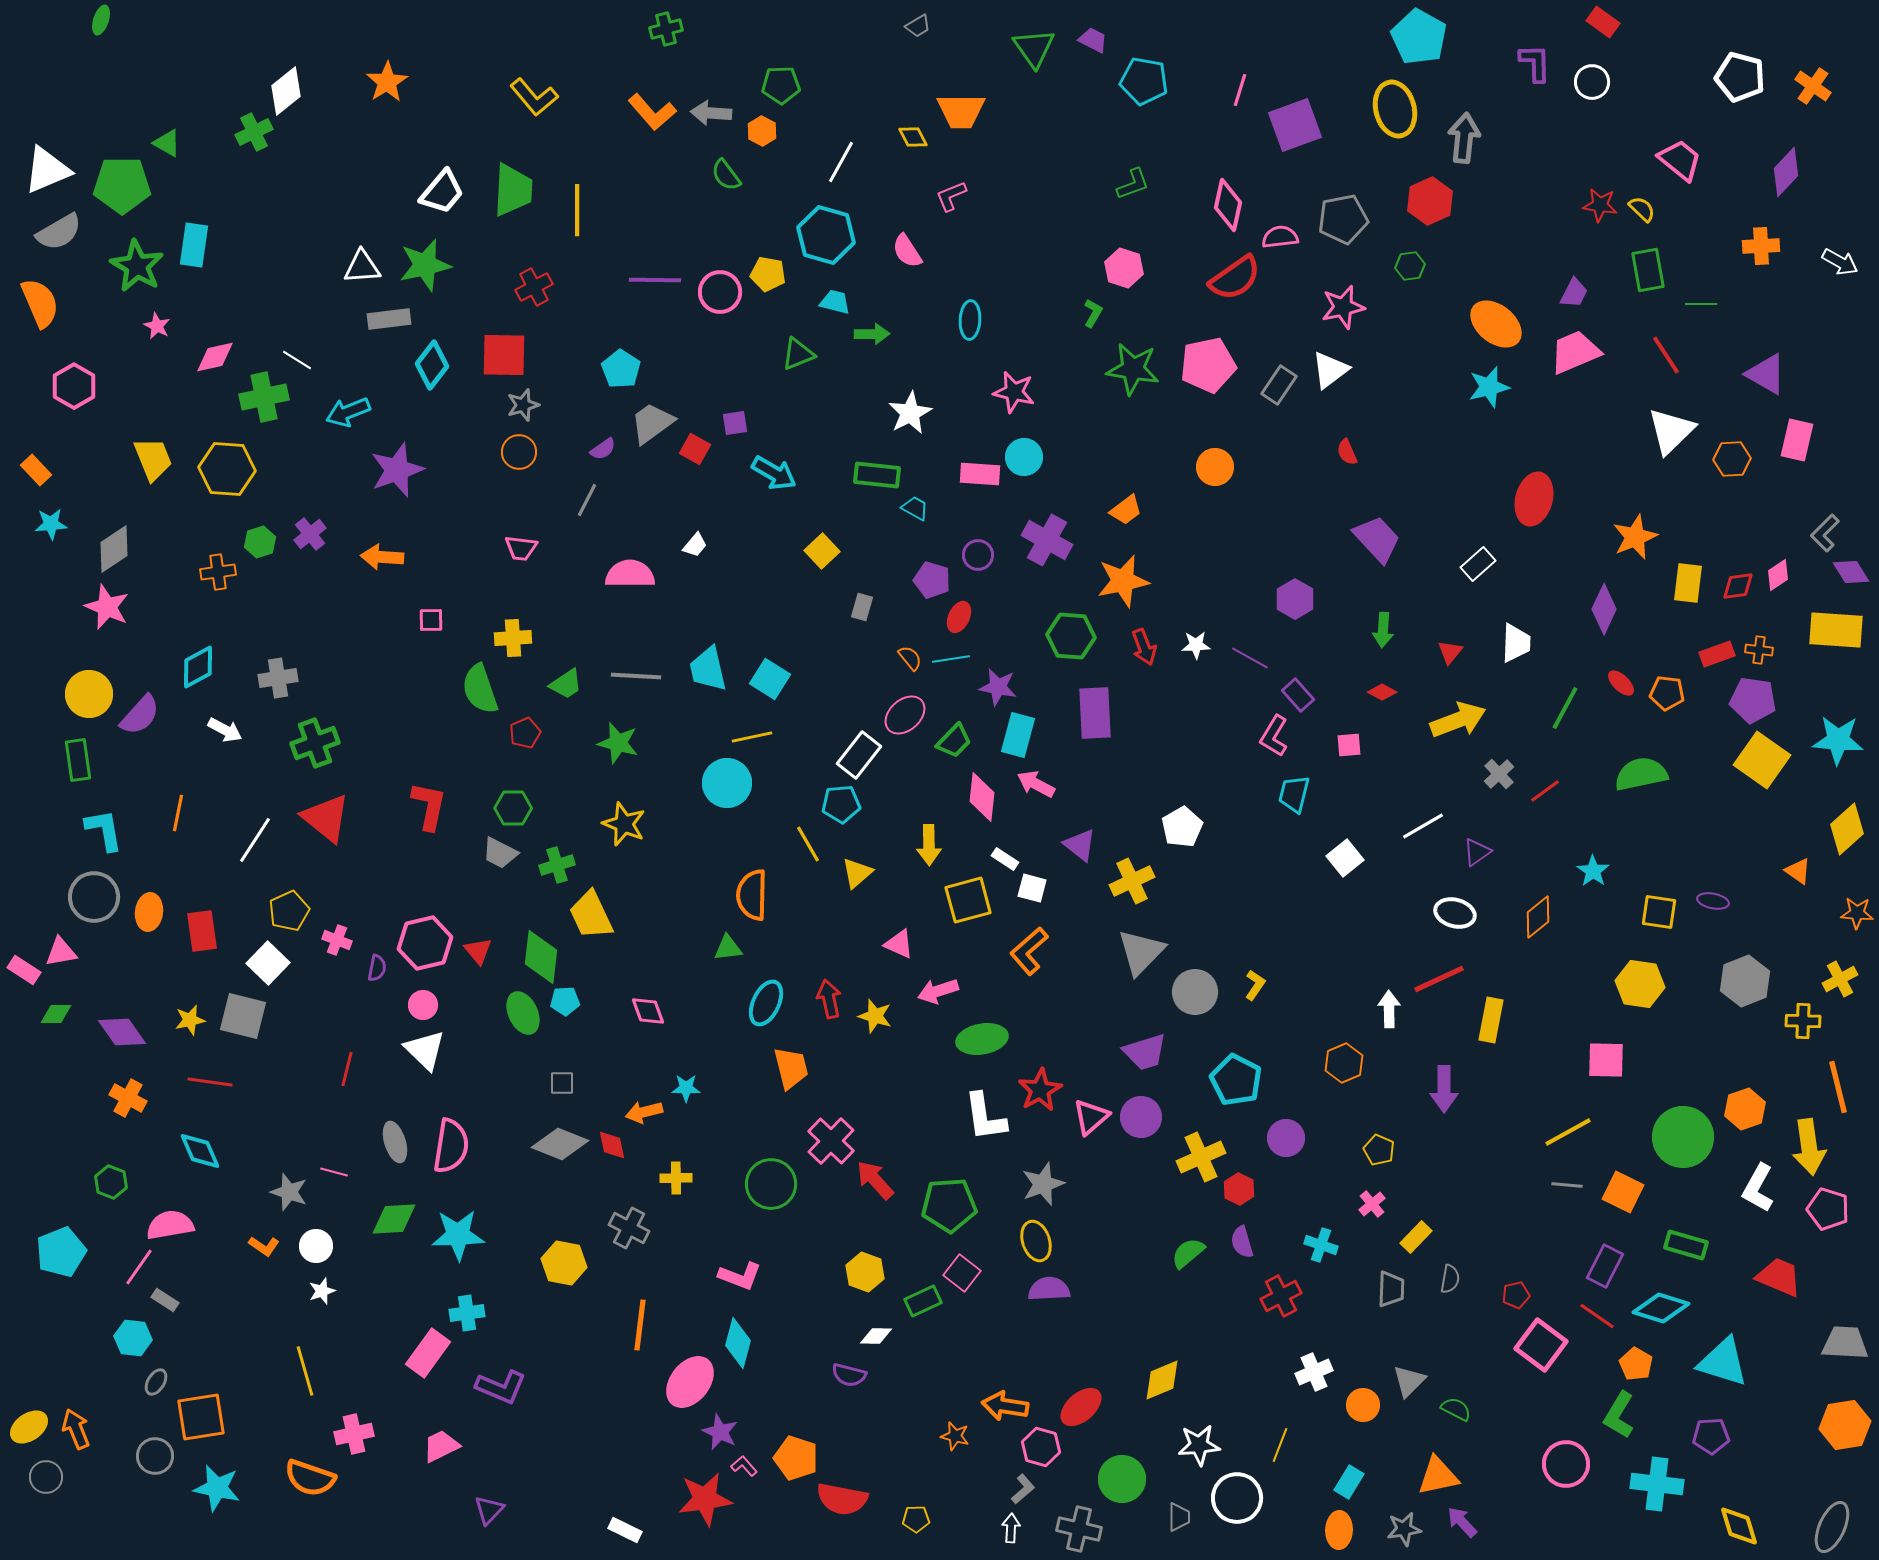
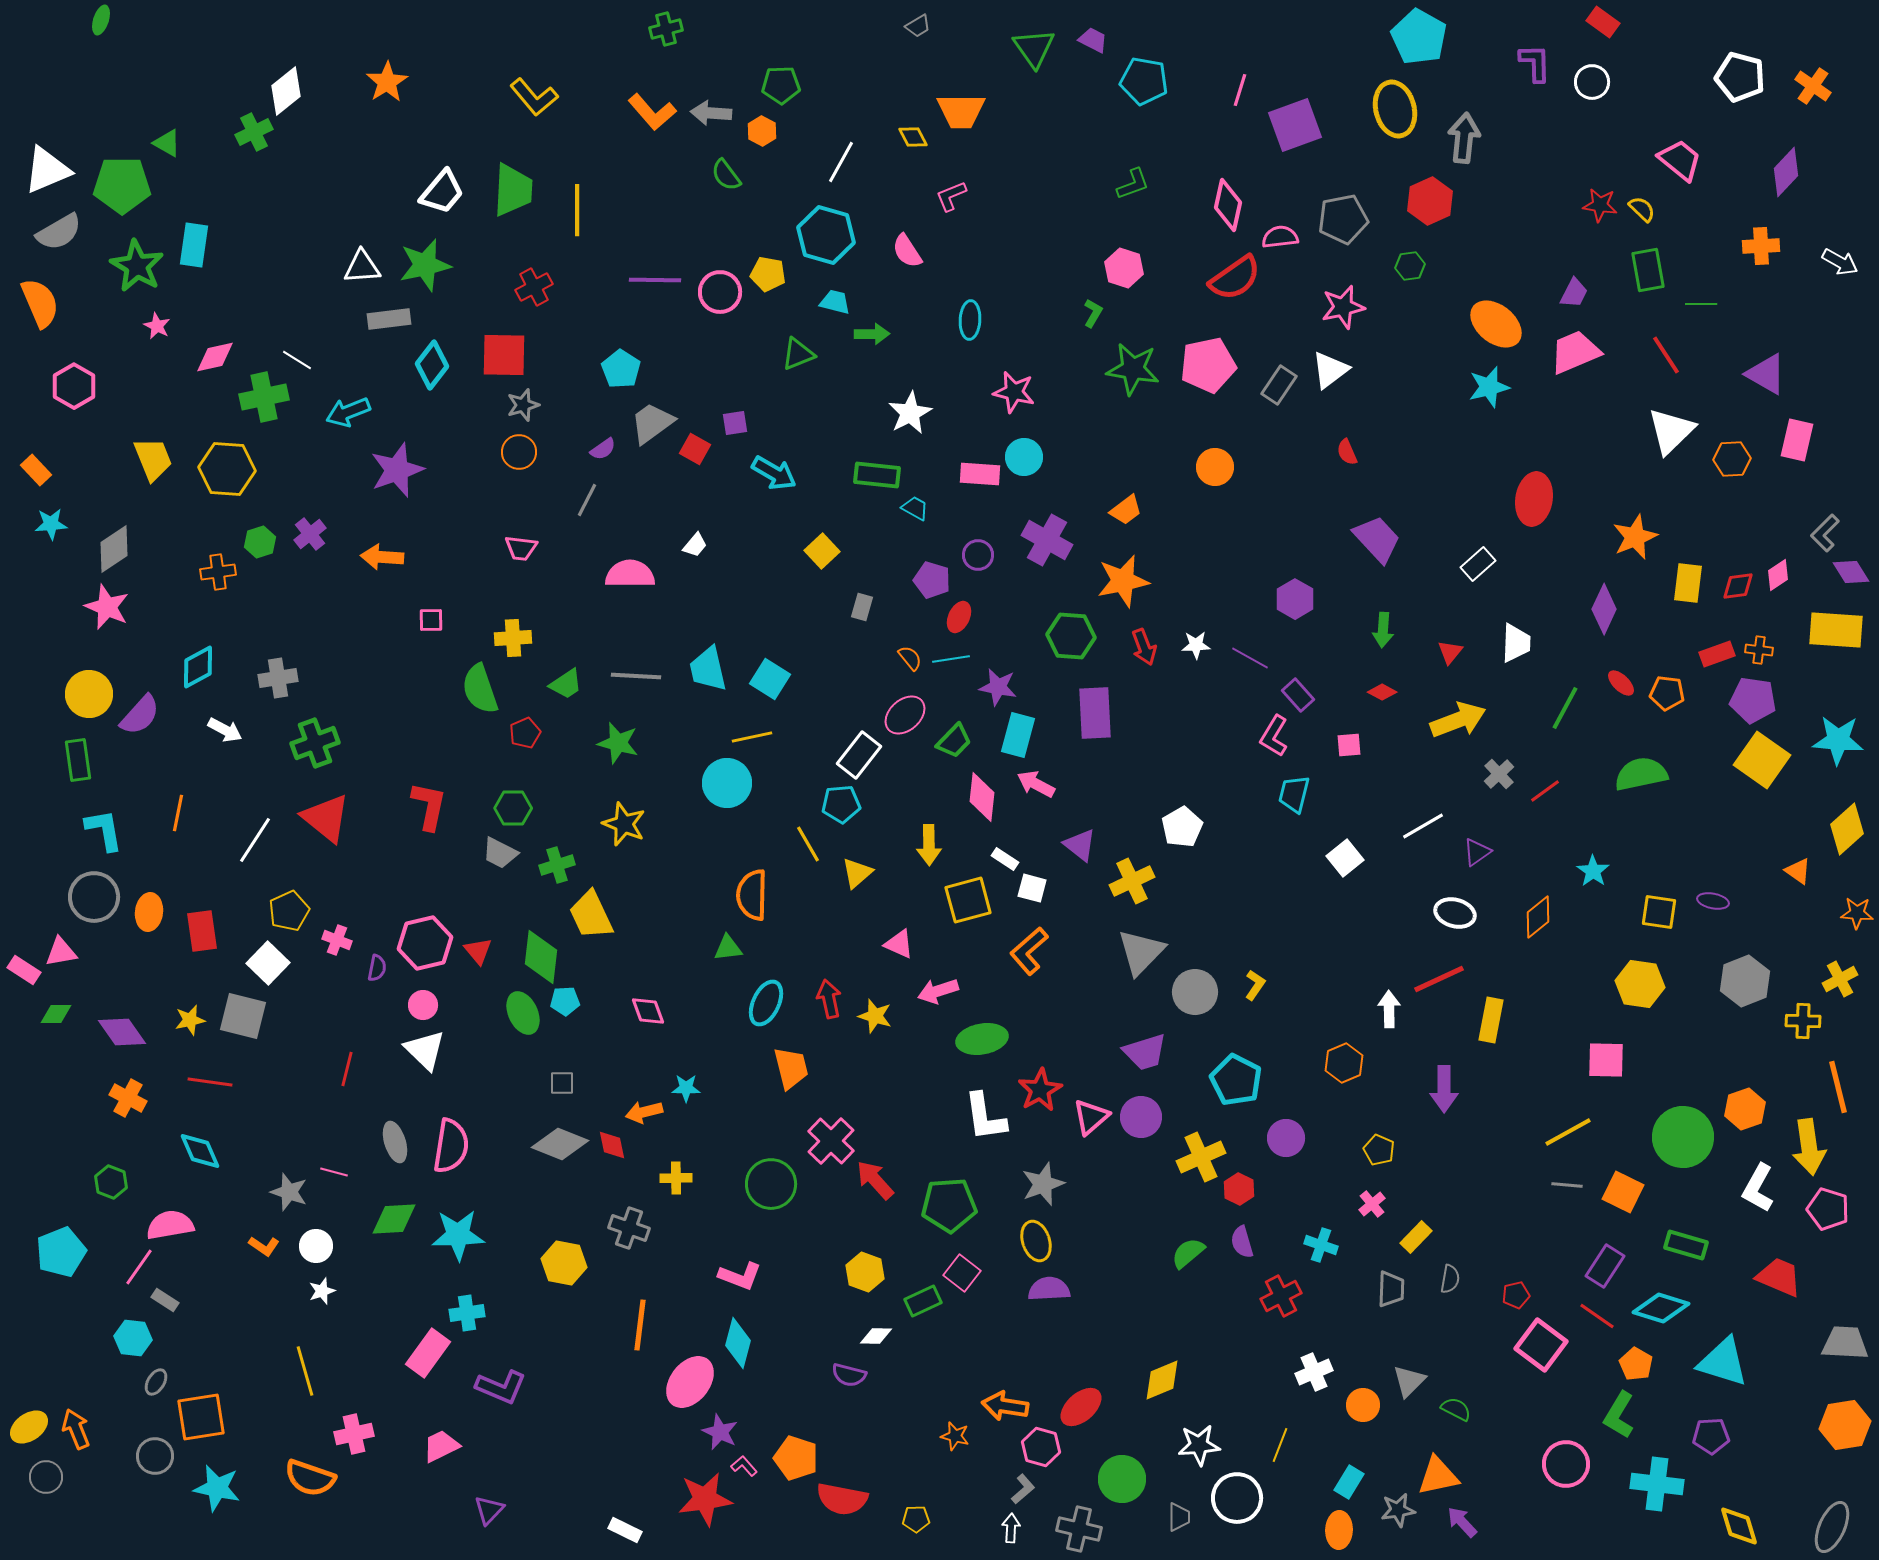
red ellipse at (1534, 499): rotated 6 degrees counterclockwise
gray cross at (629, 1228): rotated 9 degrees counterclockwise
purple rectangle at (1605, 1266): rotated 6 degrees clockwise
gray star at (1404, 1529): moved 6 px left, 19 px up
